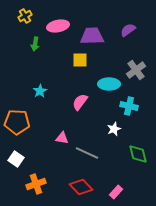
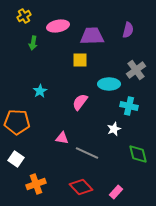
yellow cross: moved 1 px left
purple semicircle: rotated 140 degrees clockwise
green arrow: moved 2 px left, 1 px up
